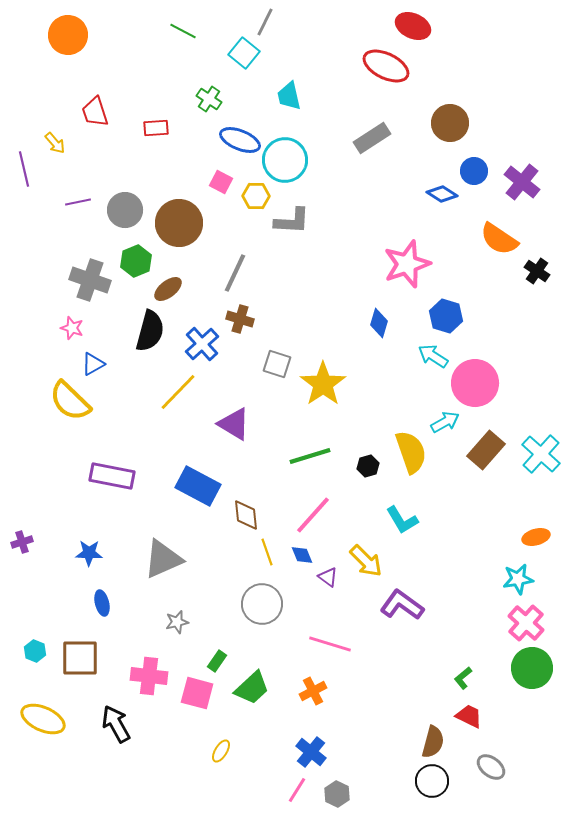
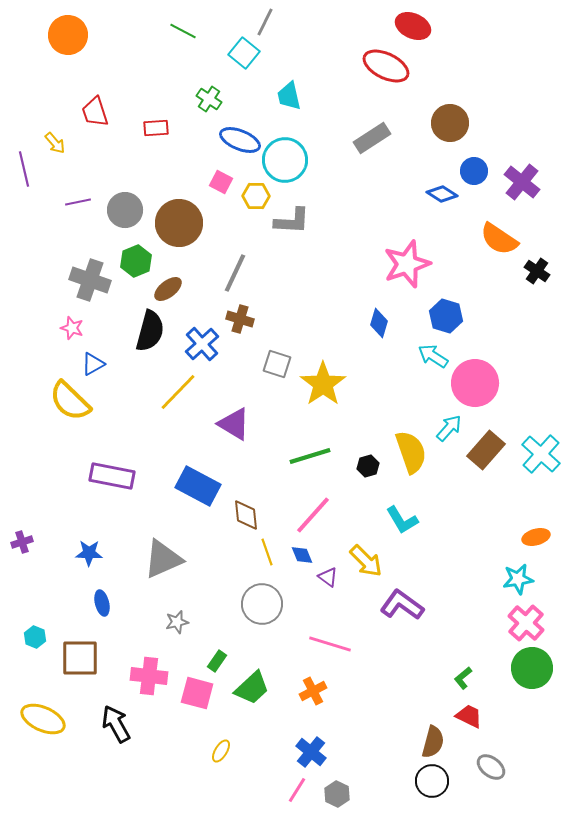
cyan arrow at (445, 422): moved 4 px right, 6 px down; rotated 20 degrees counterclockwise
cyan hexagon at (35, 651): moved 14 px up
